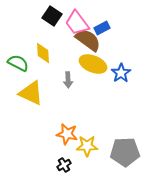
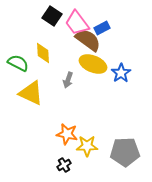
gray arrow: rotated 21 degrees clockwise
